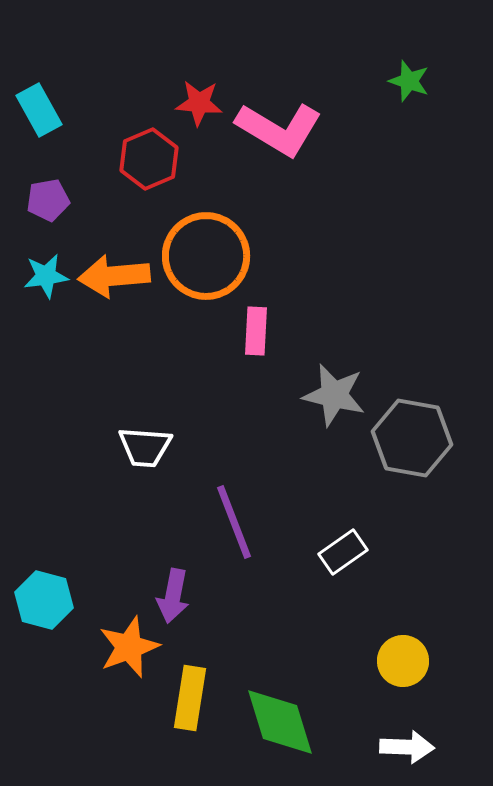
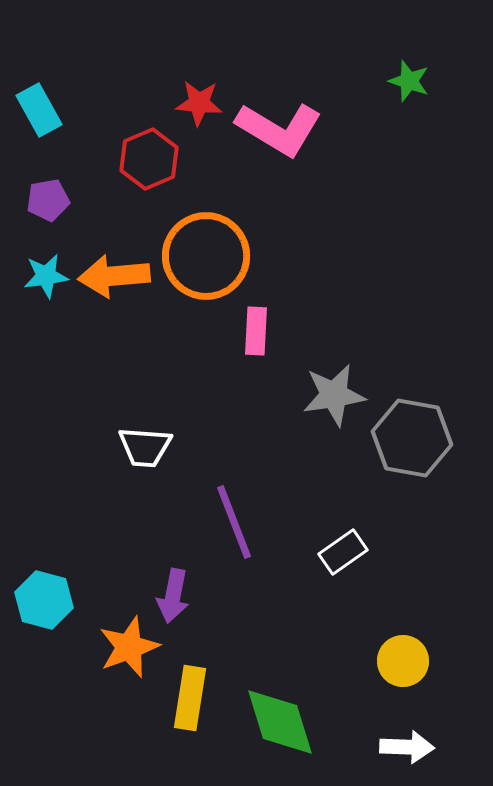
gray star: rotated 22 degrees counterclockwise
